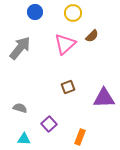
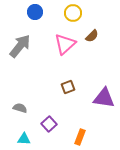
gray arrow: moved 2 px up
purple triangle: rotated 10 degrees clockwise
